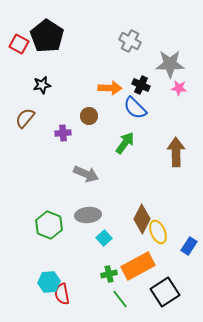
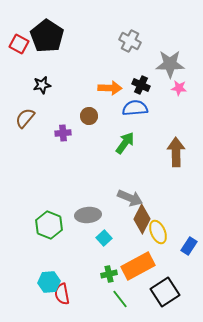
blue semicircle: rotated 130 degrees clockwise
gray arrow: moved 44 px right, 24 px down
